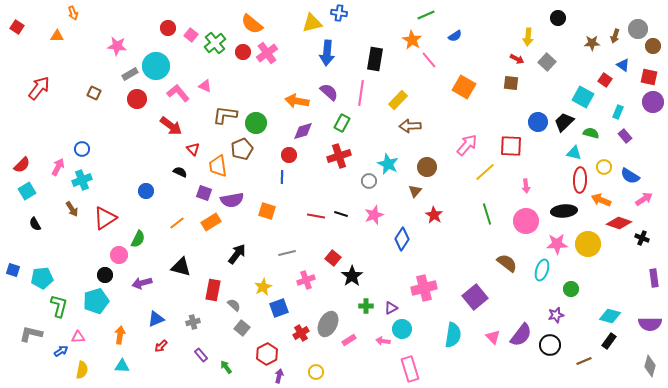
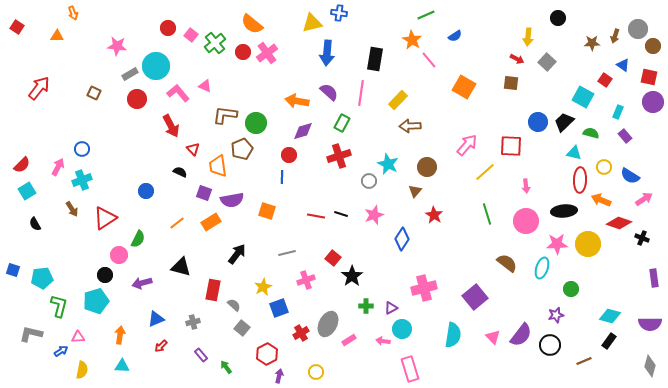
red arrow at (171, 126): rotated 25 degrees clockwise
cyan ellipse at (542, 270): moved 2 px up
